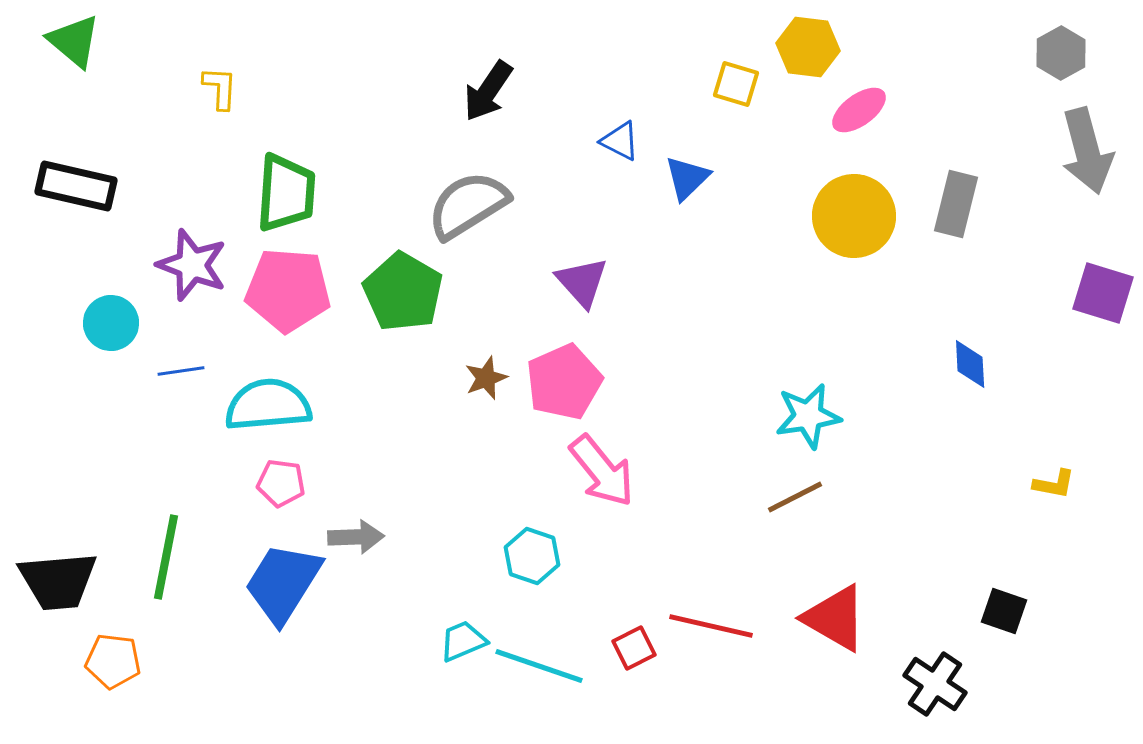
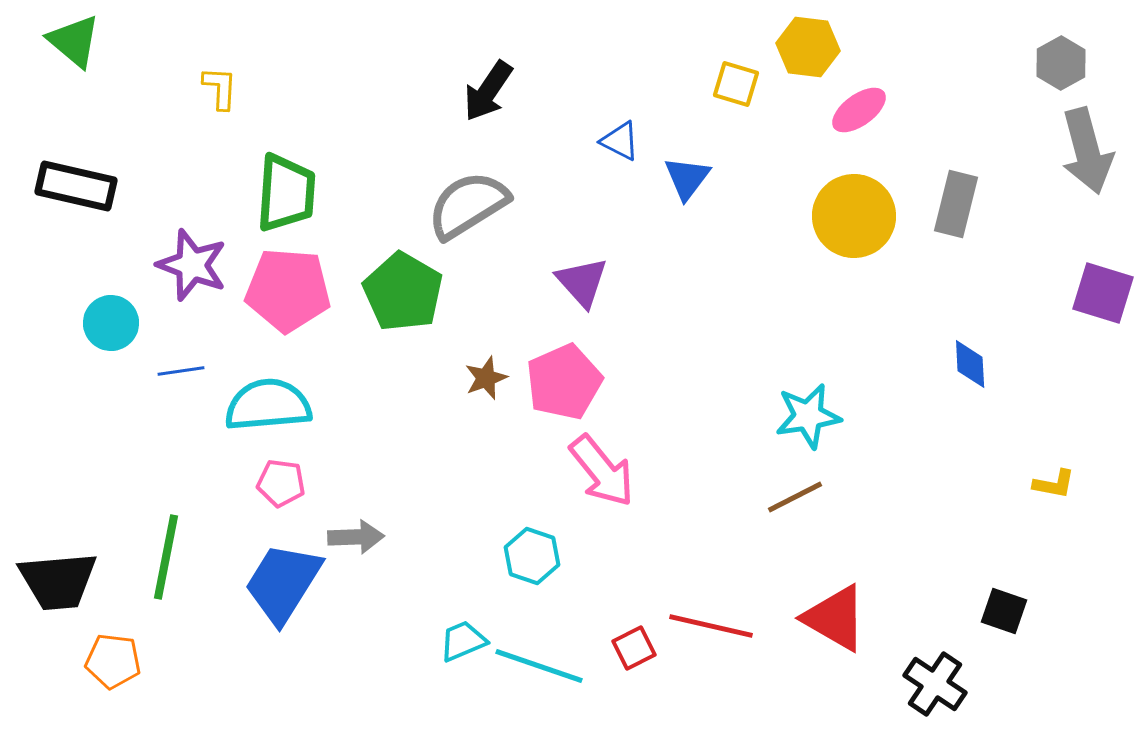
gray hexagon at (1061, 53): moved 10 px down
blue triangle at (687, 178): rotated 9 degrees counterclockwise
